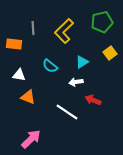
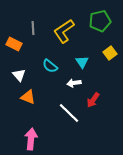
green pentagon: moved 2 px left, 1 px up
yellow L-shape: rotated 10 degrees clockwise
orange rectangle: rotated 21 degrees clockwise
cyan triangle: rotated 32 degrees counterclockwise
white triangle: rotated 40 degrees clockwise
white arrow: moved 2 px left, 1 px down
red arrow: rotated 77 degrees counterclockwise
white line: moved 2 px right, 1 px down; rotated 10 degrees clockwise
pink arrow: rotated 40 degrees counterclockwise
